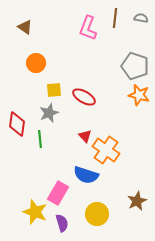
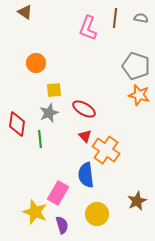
brown triangle: moved 15 px up
gray pentagon: moved 1 px right
red ellipse: moved 12 px down
blue semicircle: rotated 65 degrees clockwise
purple semicircle: moved 2 px down
